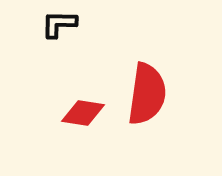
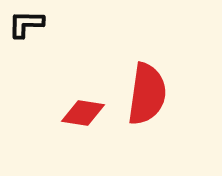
black L-shape: moved 33 px left
